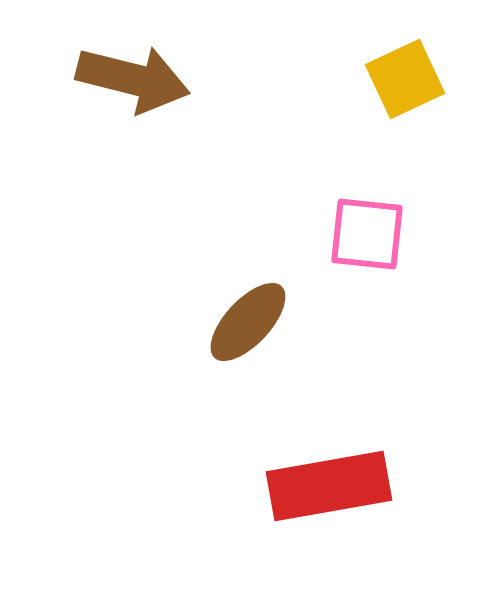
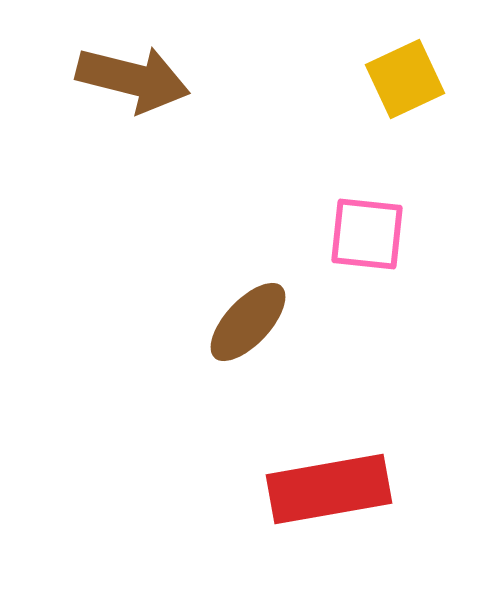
red rectangle: moved 3 px down
